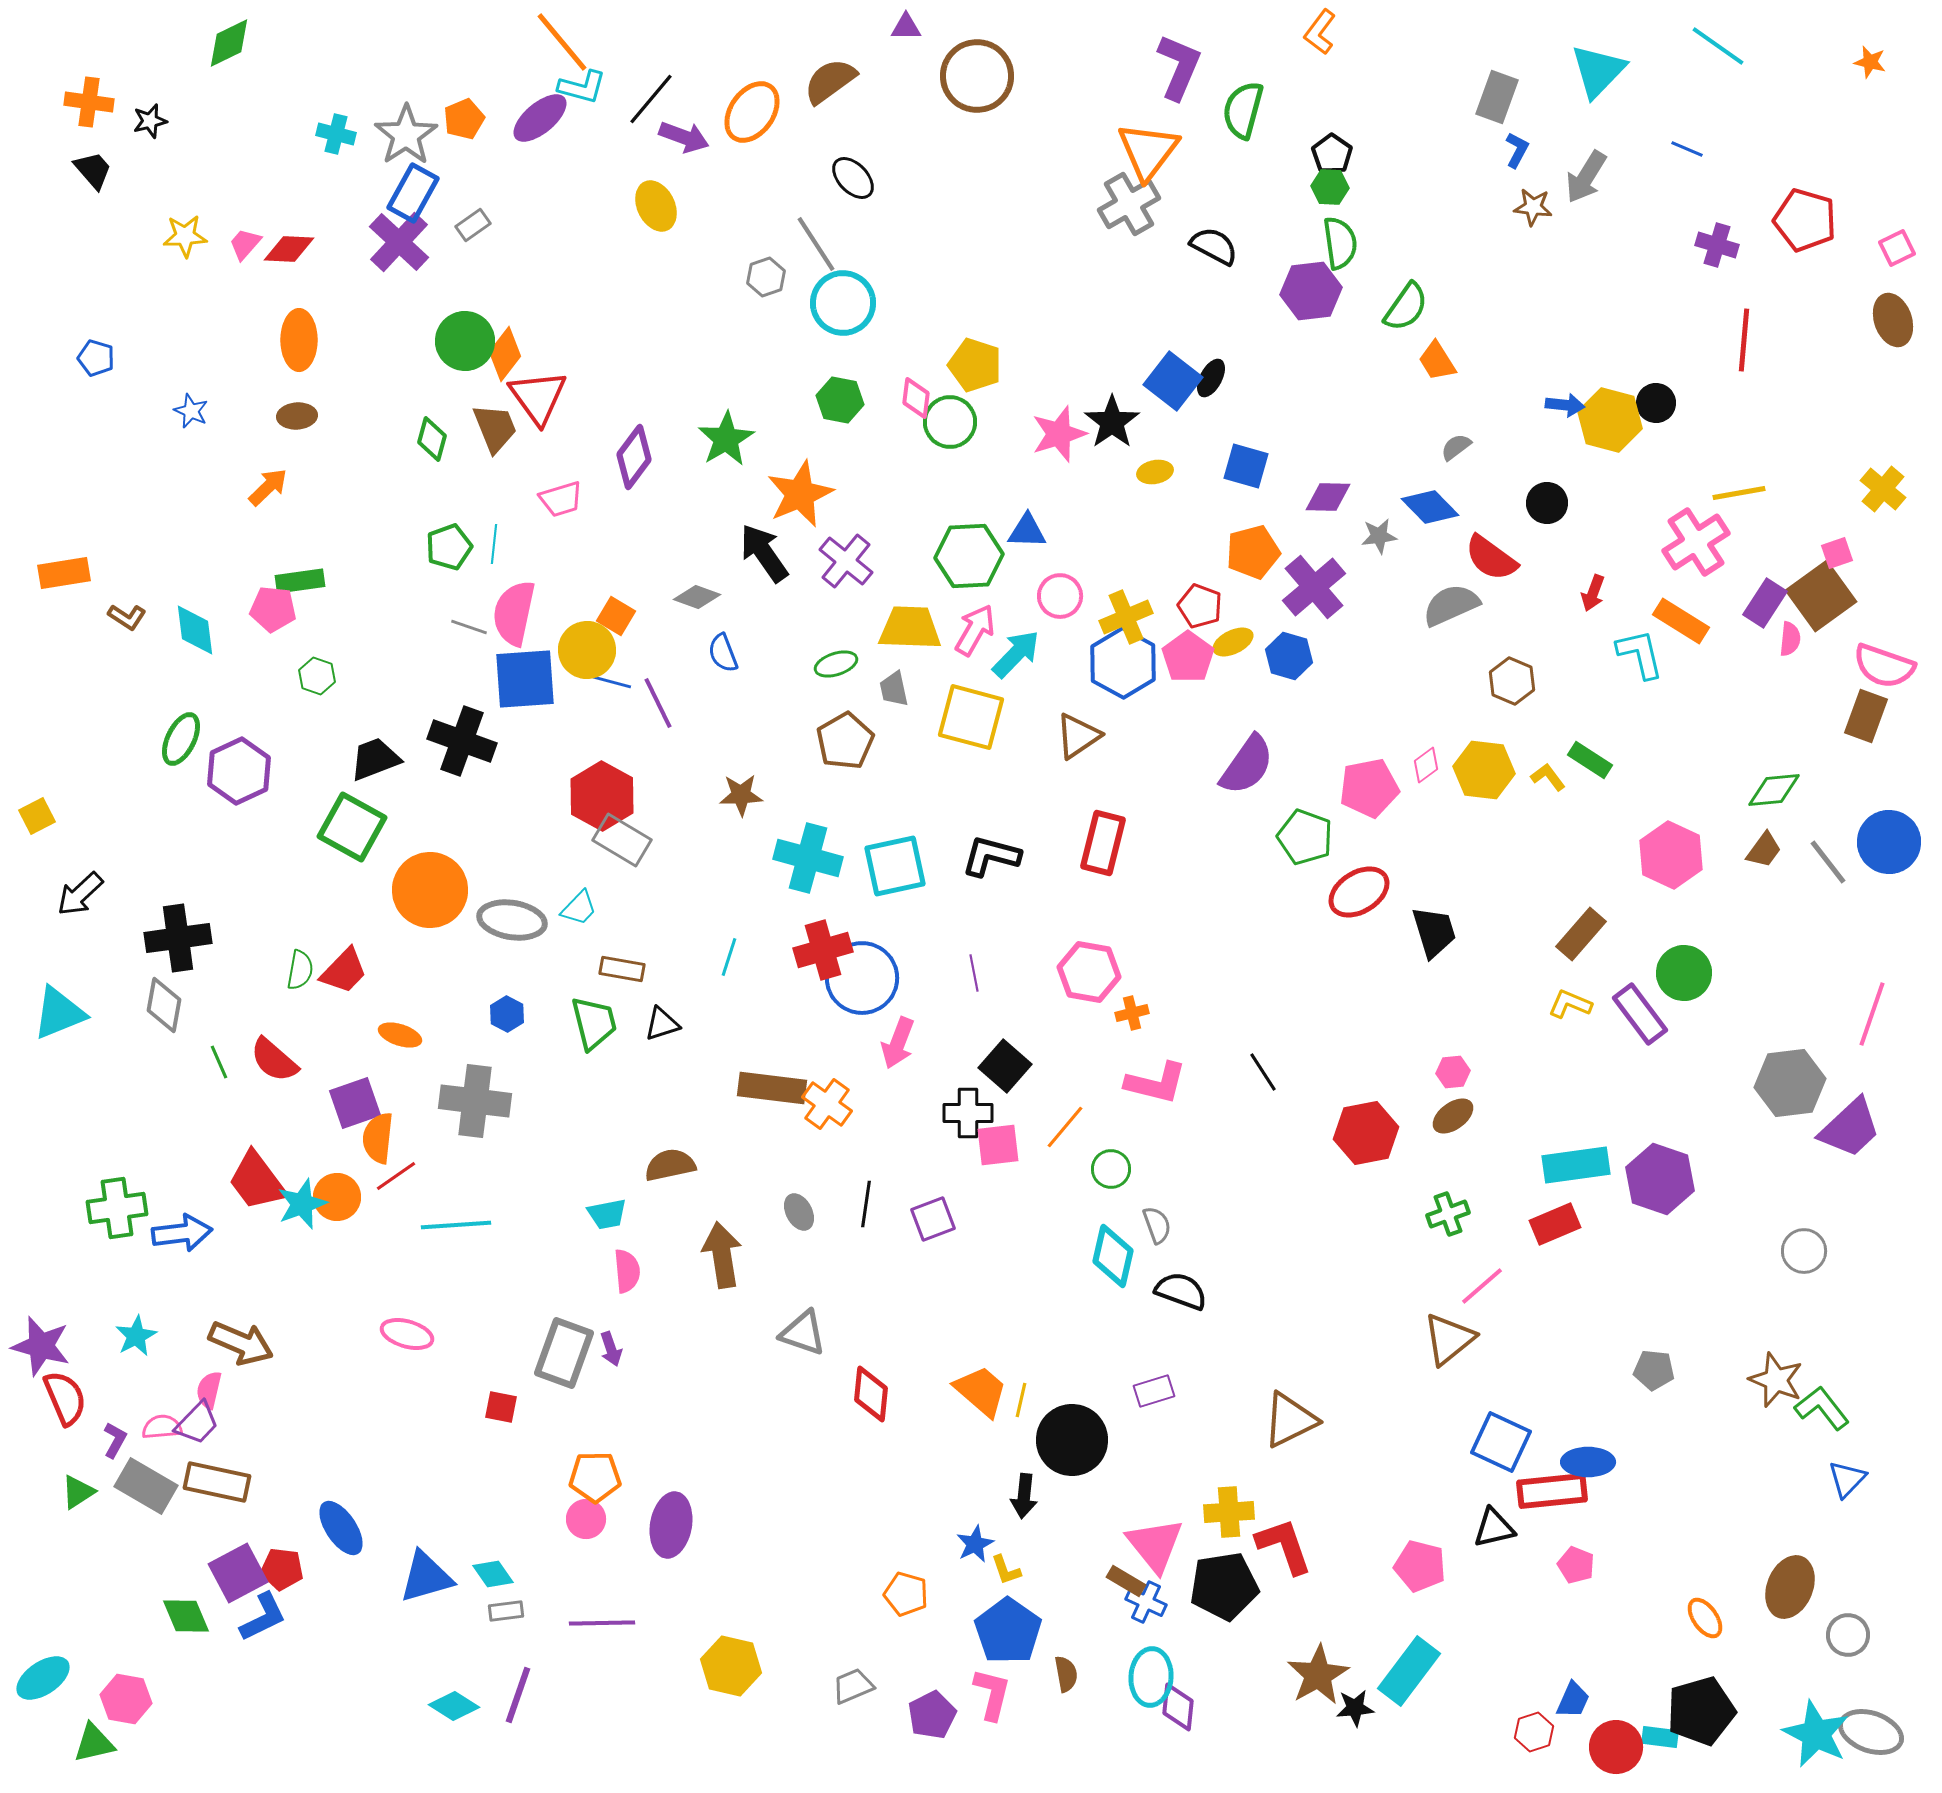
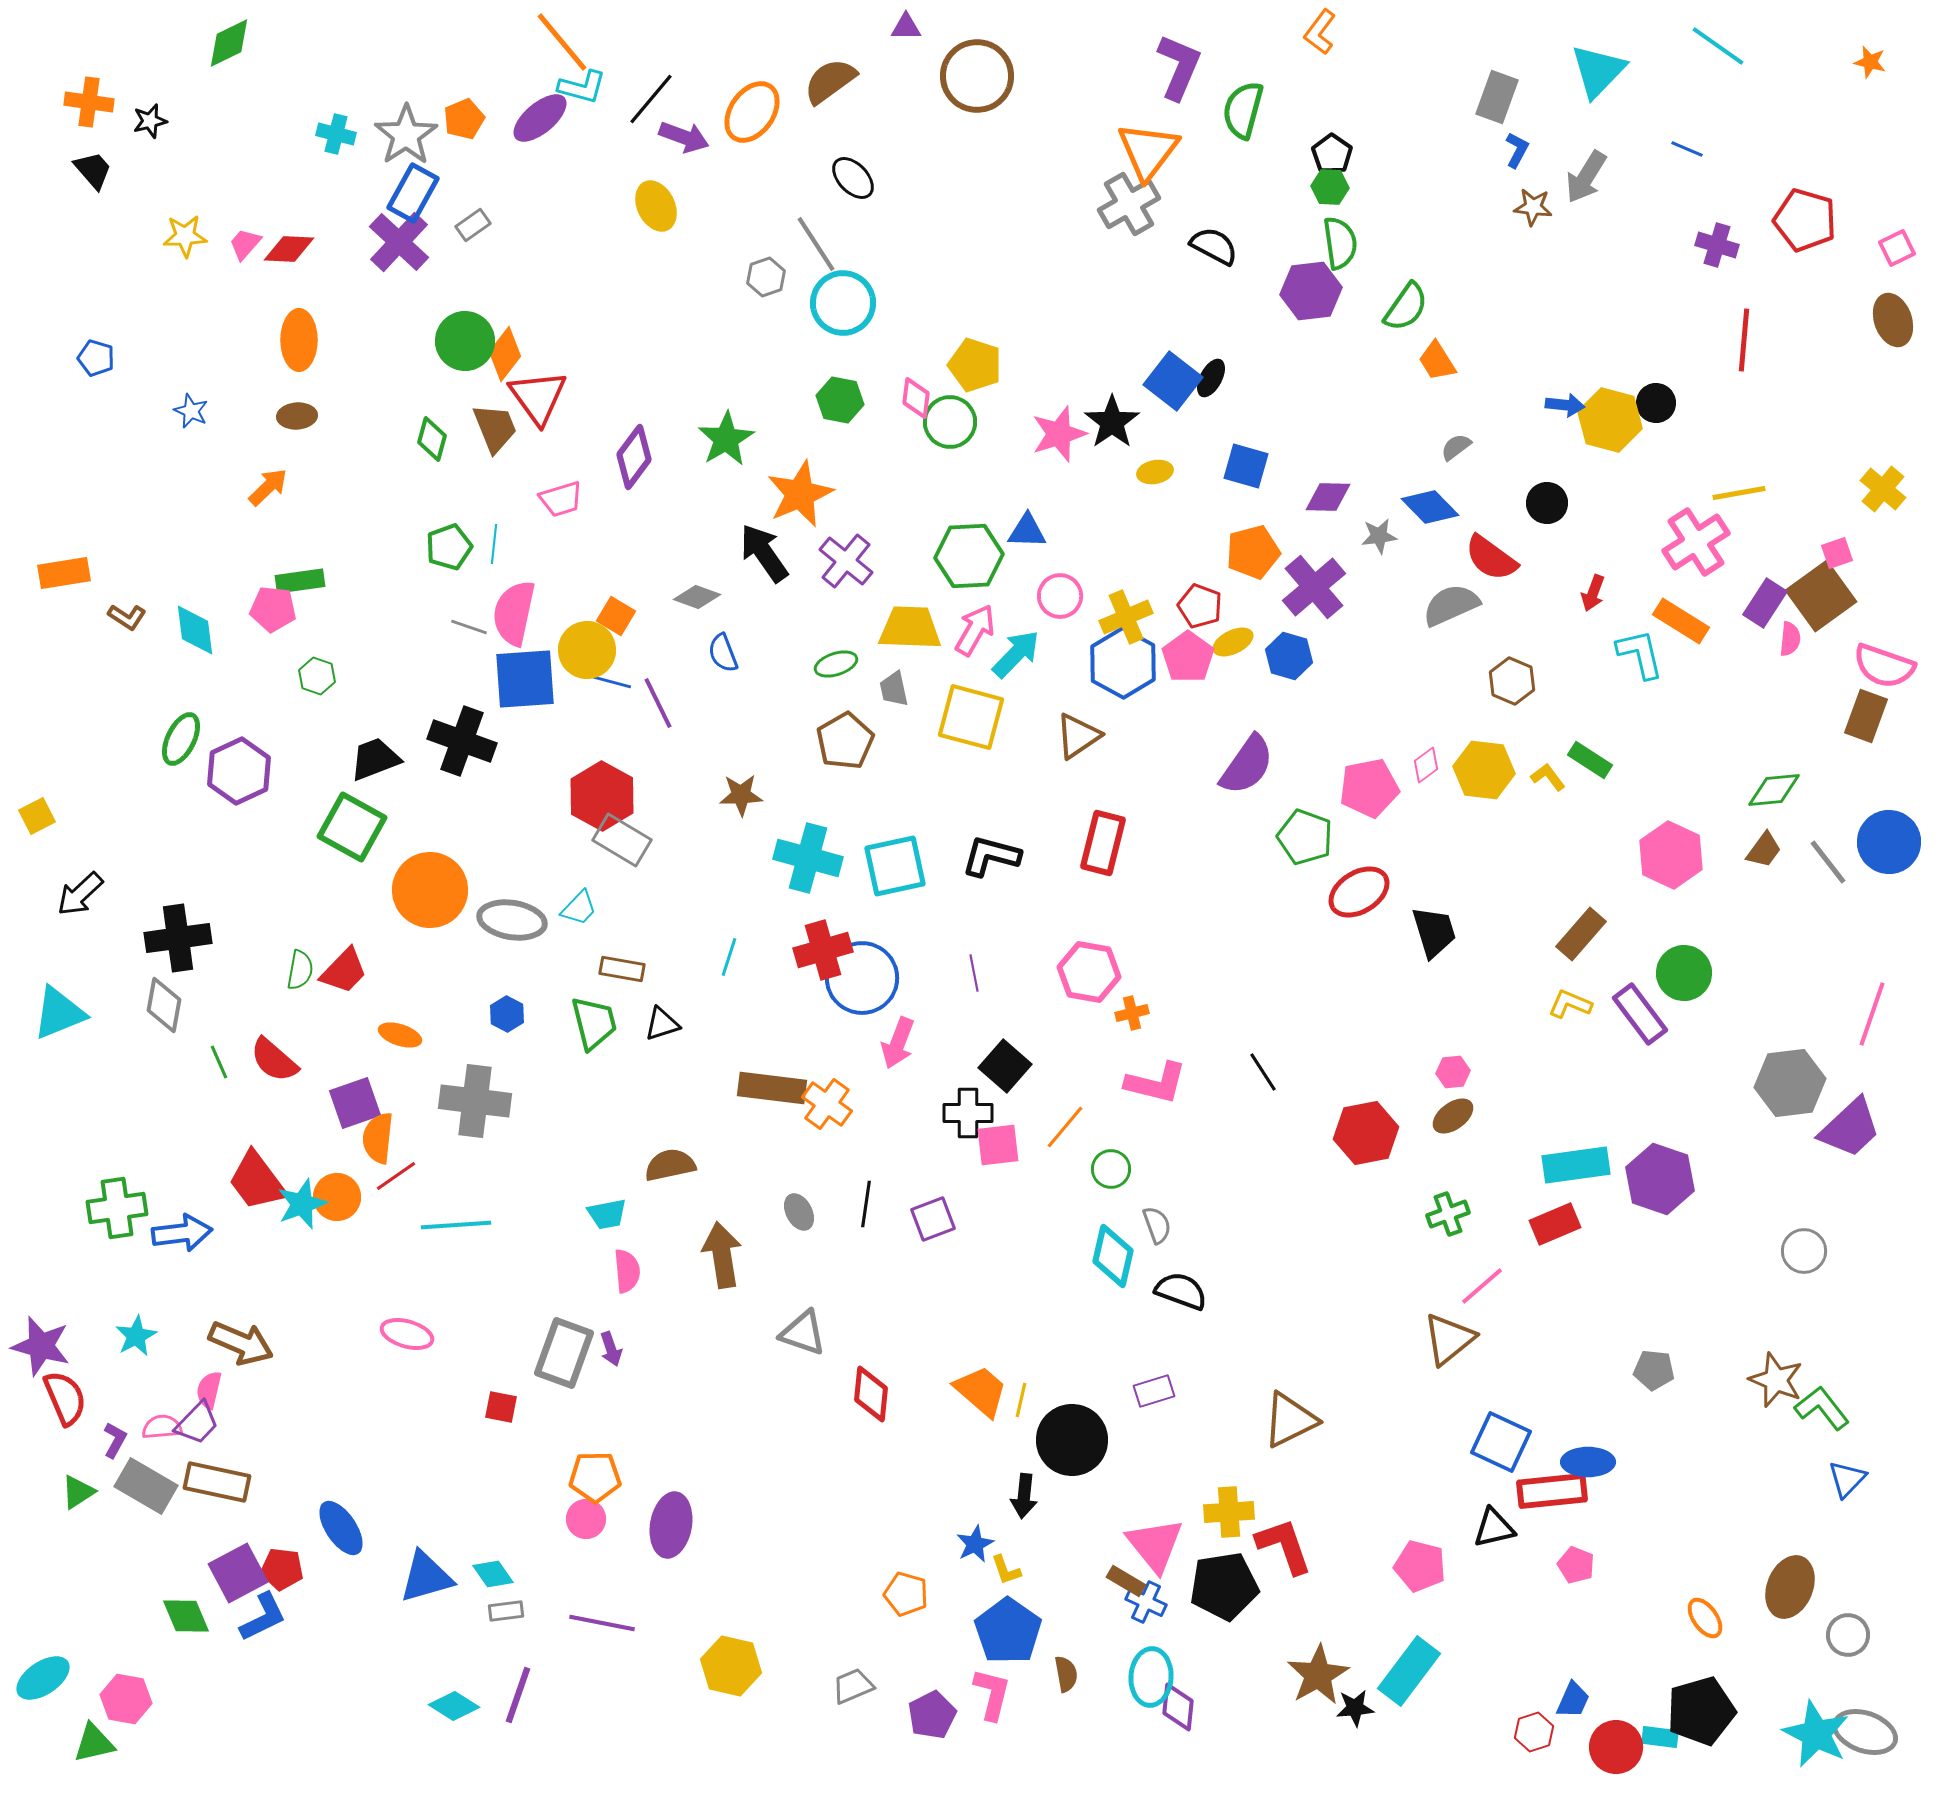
purple line at (602, 1623): rotated 12 degrees clockwise
gray ellipse at (1871, 1732): moved 6 px left
